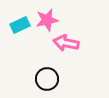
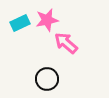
cyan rectangle: moved 2 px up
pink arrow: rotated 30 degrees clockwise
